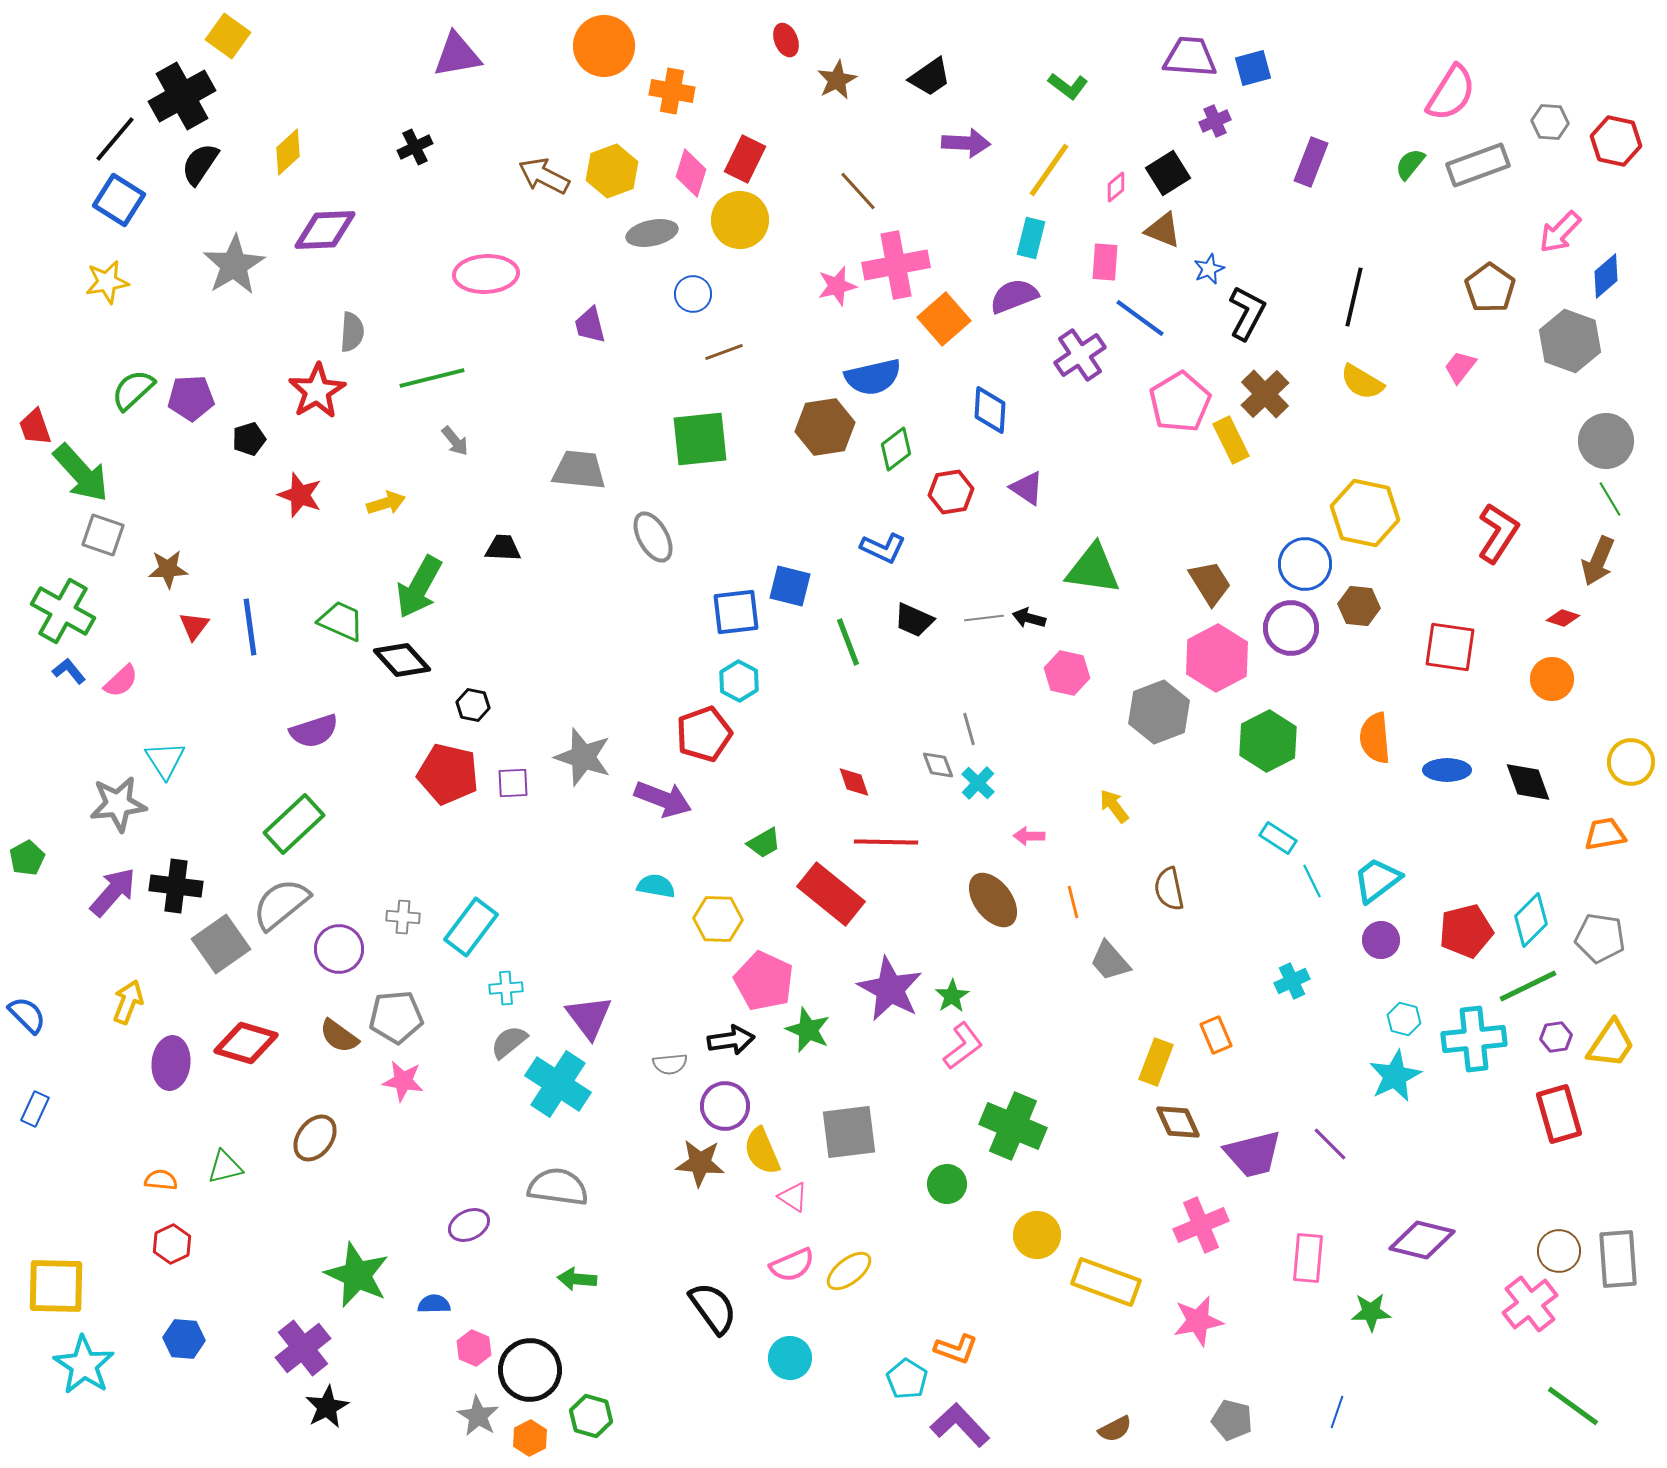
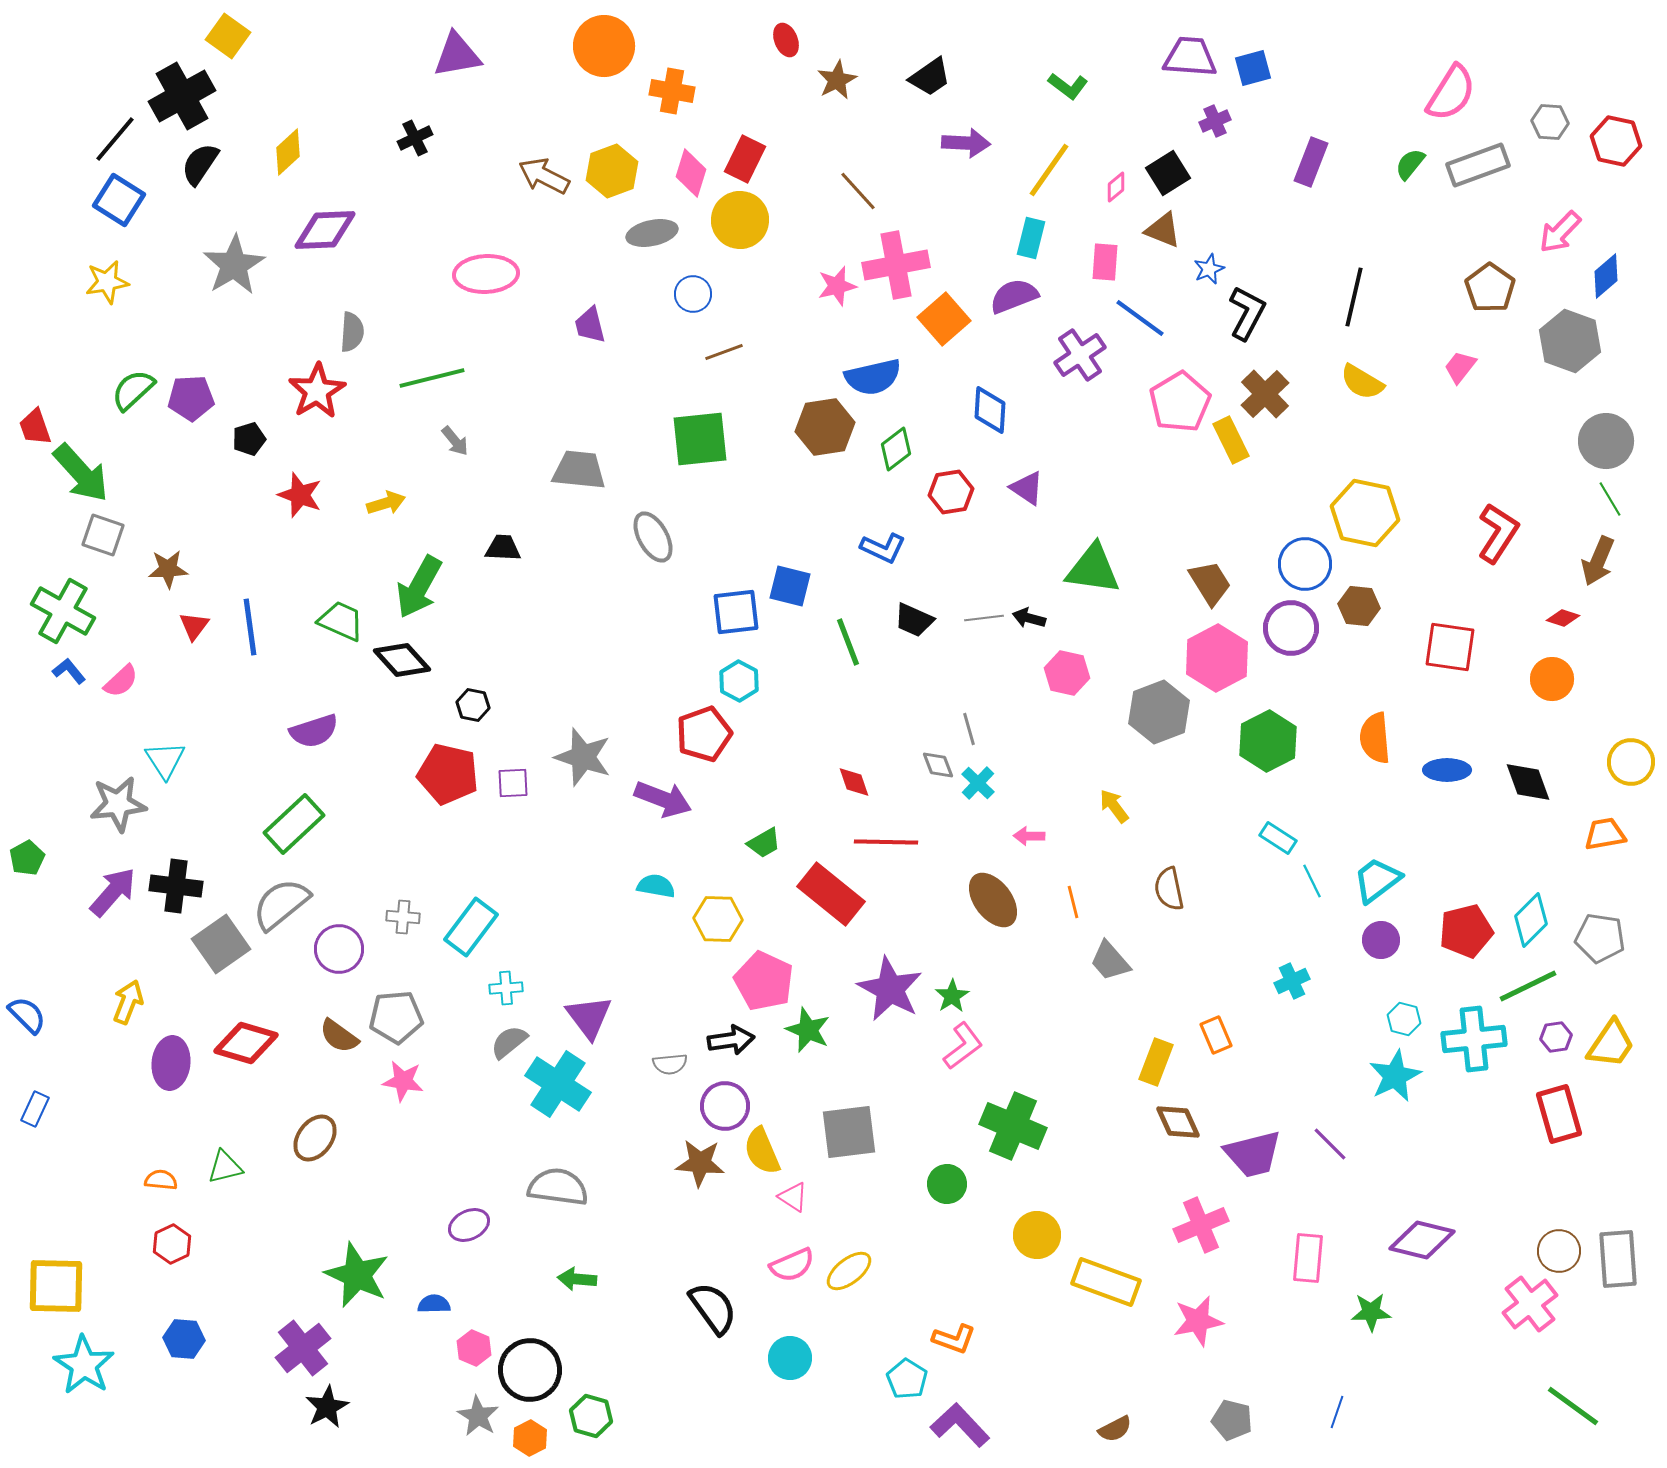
black cross at (415, 147): moved 9 px up
orange L-shape at (956, 1349): moved 2 px left, 10 px up
